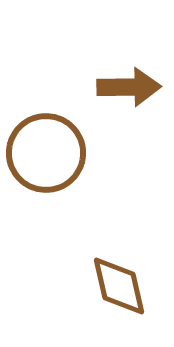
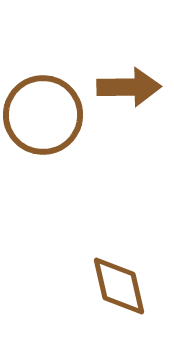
brown circle: moved 3 px left, 38 px up
